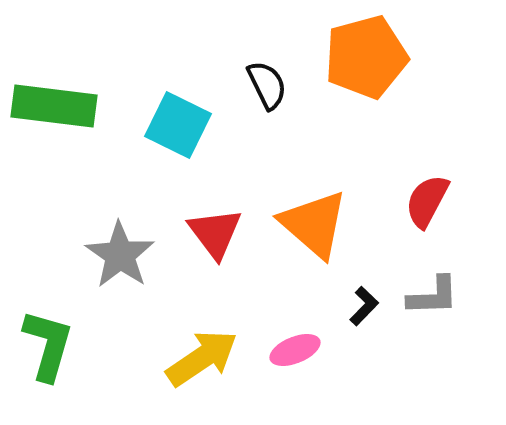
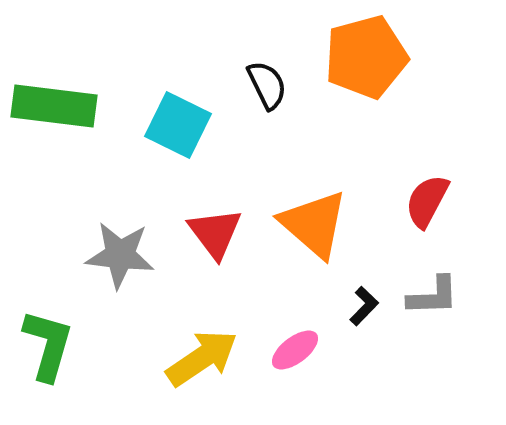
gray star: rotated 28 degrees counterclockwise
pink ellipse: rotated 15 degrees counterclockwise
